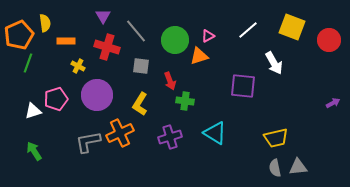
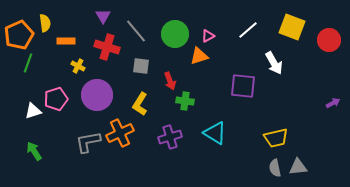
green circle: moved 6 px up
